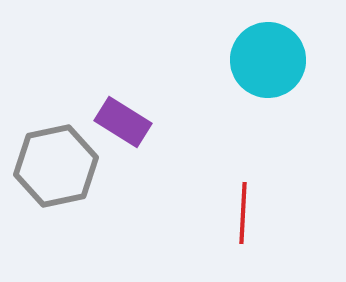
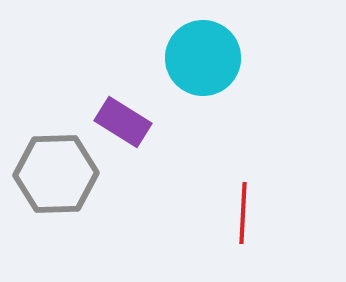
cyan circle: moved 65 px left, 2 px up
gray hexagon: moved 8 px down; rotated 10 degrees clockwise
